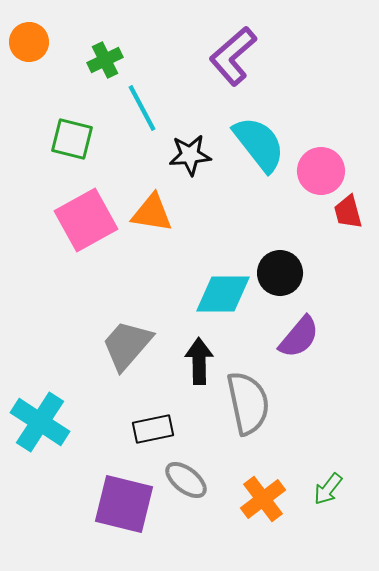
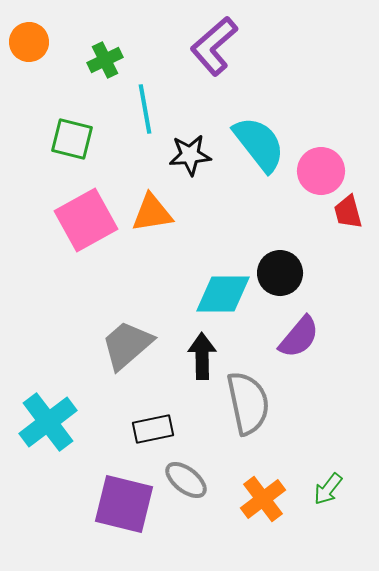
purple L-shape: moved 19 px left, 10 px up
cyan line: moved 3 px right, 1 px down; rotated 18 degrees clockwise
orange triangle: rotated 18 degrees counterclockwise
gray trapezoid: rotated 8 degrees clockwise
black arrow: moved 3 px right, 5 px up
cyan cross: moved 8 px right; rotated 20 degrees clockwise
